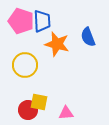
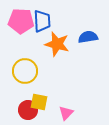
pink pentagon: rotated 15 degrees counterclockwise
blue semicircle: rotated 102 degrees clockwise
yellow circle: moved 6 px down
pink triangle: rotated 42 degrees counterclockwise
